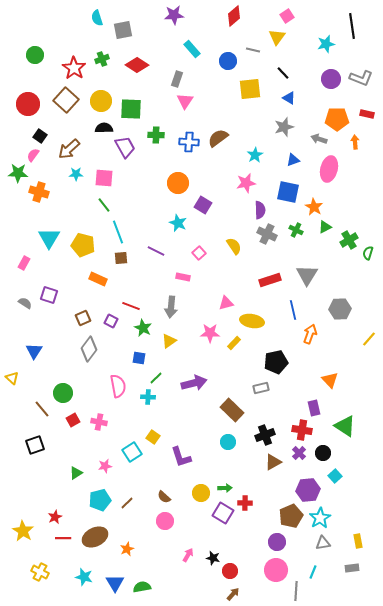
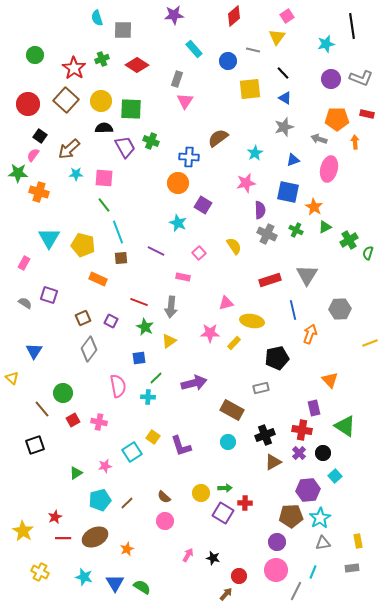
gray square at (123, 30): rotated 12 degrees clockwise
cyan rectangle at (192, 49): moved 2 px right
blue triangle at (289, 98): moved 4 px left
green cross at (156, 135): moved 5 px left, 6 px down; rotated 21 degrees clockwise
blue cross at (189, 142): moved 15 px down
cyan star at (255, 155): moved 2 px up
red line at (131, 306): moved 8 px right, 4 px up
green star at (143, 328): moved 2 px right, 1 px up
yellow line at (369, 339): moved 1 px right, 4 px down; rotated 28 degrees clockwise
blue square at (139, 358): rotated 16 degrees counterclockwise
black pentagon at (276, 362): moved 1 px right, 4 px up
brown rectangle at (232, 410): rotated 15 degrees counterclockwise
purple L-shape at (181, 457): moved 11 px up
brown pentagon at (291, 516): rotated 20 degrees clockwise
red circle at (230, 571): moved 9 px right, 5 px down
green semicircle at (142, 587): rotated 42 degrees clockwise
gray line at (296, 591): rotated 24 degrees clockwise
brown arrow at (233, 594): moved 7 px left
